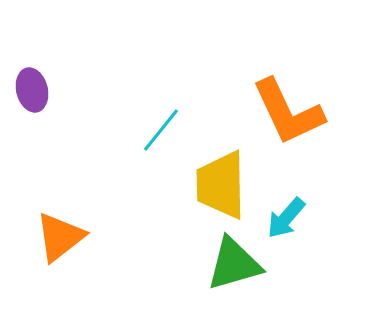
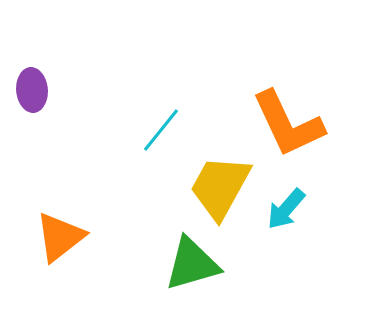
purple ellipse: rotated 9 degrees clockwise
orange L-shape: moved 12 px down
yellow trapezoid: moved 1 px left, 2 px down; rotated 30 degrees clockwise
cyan arrow: moved 9 px up
green triangle: moved 42 px left
